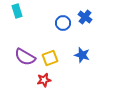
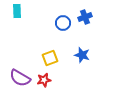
cyan rectangle: rotated 16 degrees clockwise
blue cross: rotated 32 degrees clockwise
purple semicircle: moved 5 px left, 21 px down
